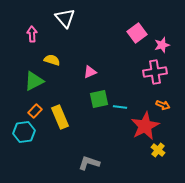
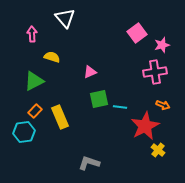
yellow semicircle: moved 3 px up
